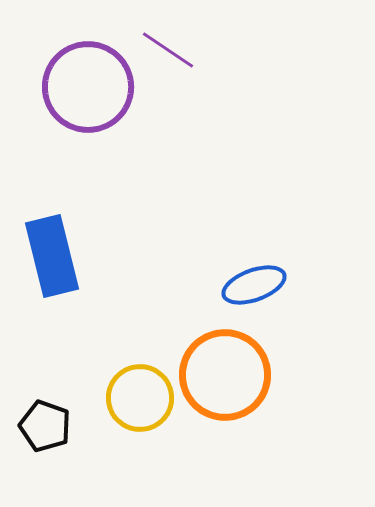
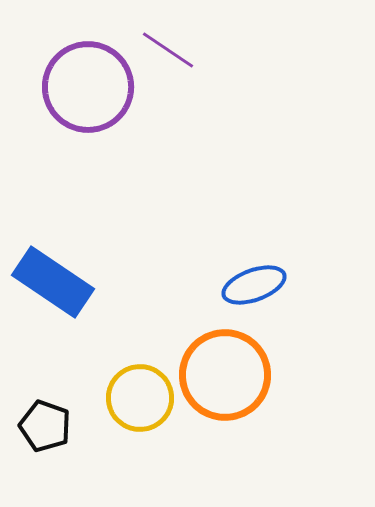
blue rectangle: moved 1 px right, 26 px down; rotated 42 degrees counterclockwise
